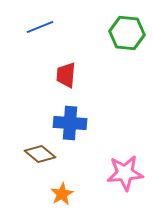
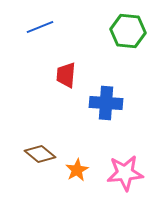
green hexagon: moved 1 px right, 2 px up
blue cross: moved 36 px right, 20 px up
orange star: moved 15 px right, 24 px up
